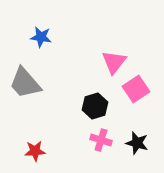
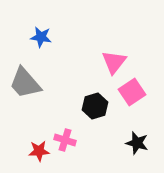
pink square: moved 4 px left, 3 px down
pink cross: moved 36 px left
red star: moved 4 px right
